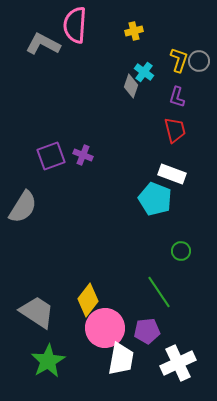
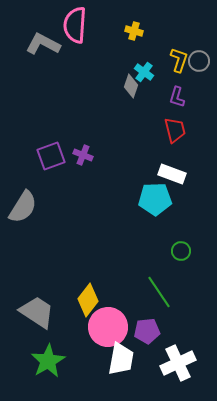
yellow cross: rotated 30 degrees clockwise
cyan pentagon: rotated 24 degrees counterclockwise
pink circle: moved 3 px right, 1 px up
